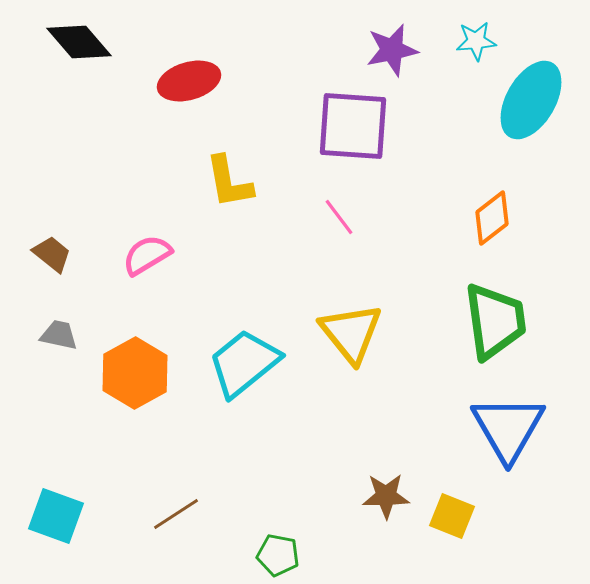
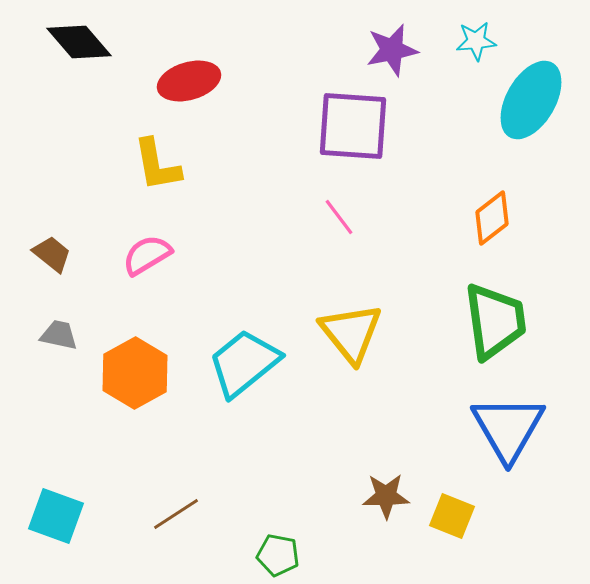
yellow L-shape: moved 72 px left, 17 px up
